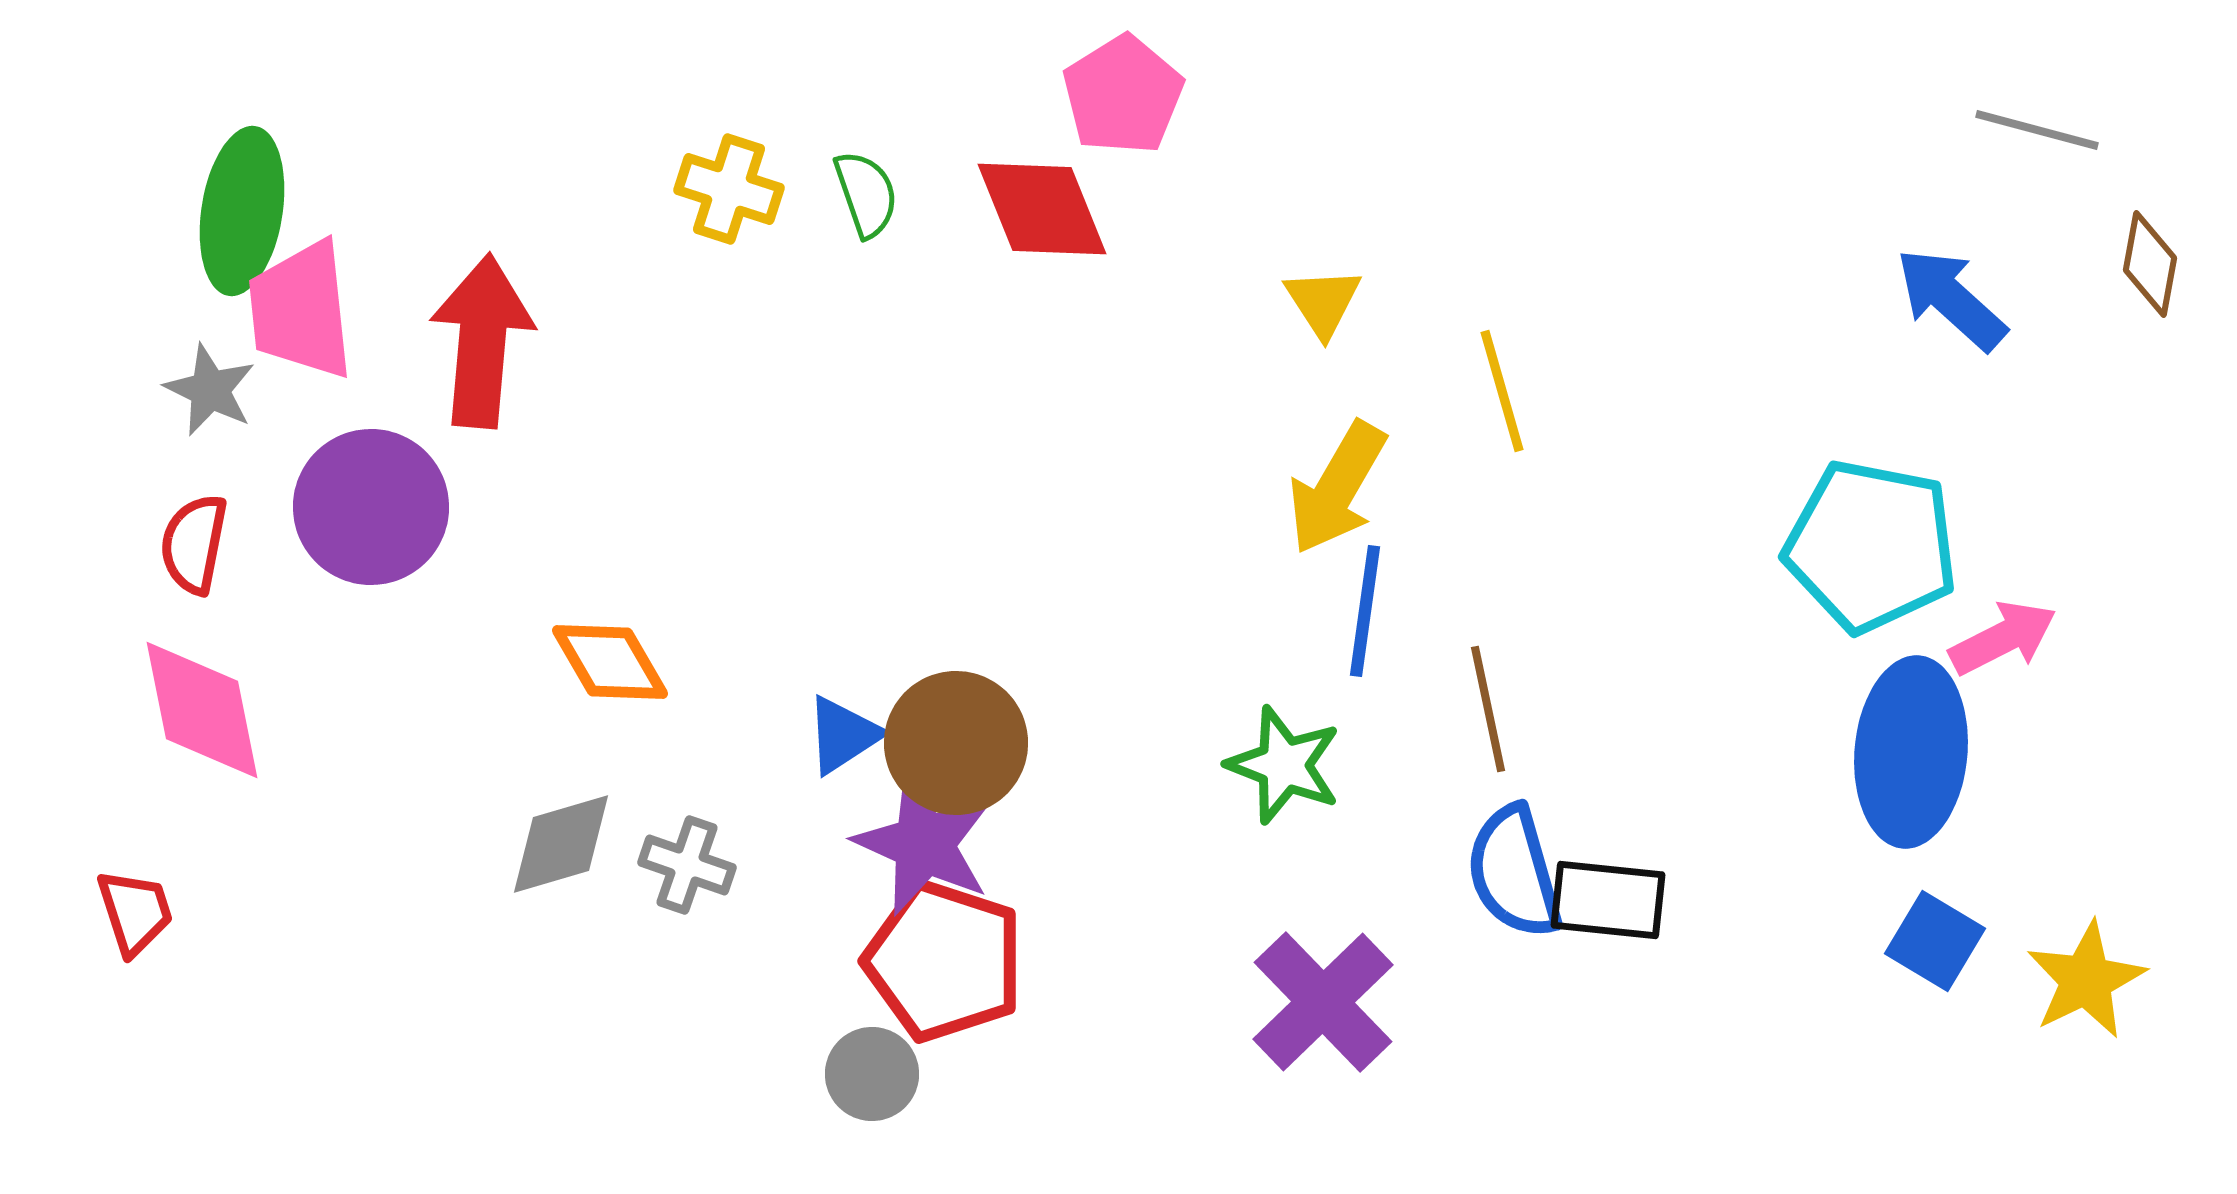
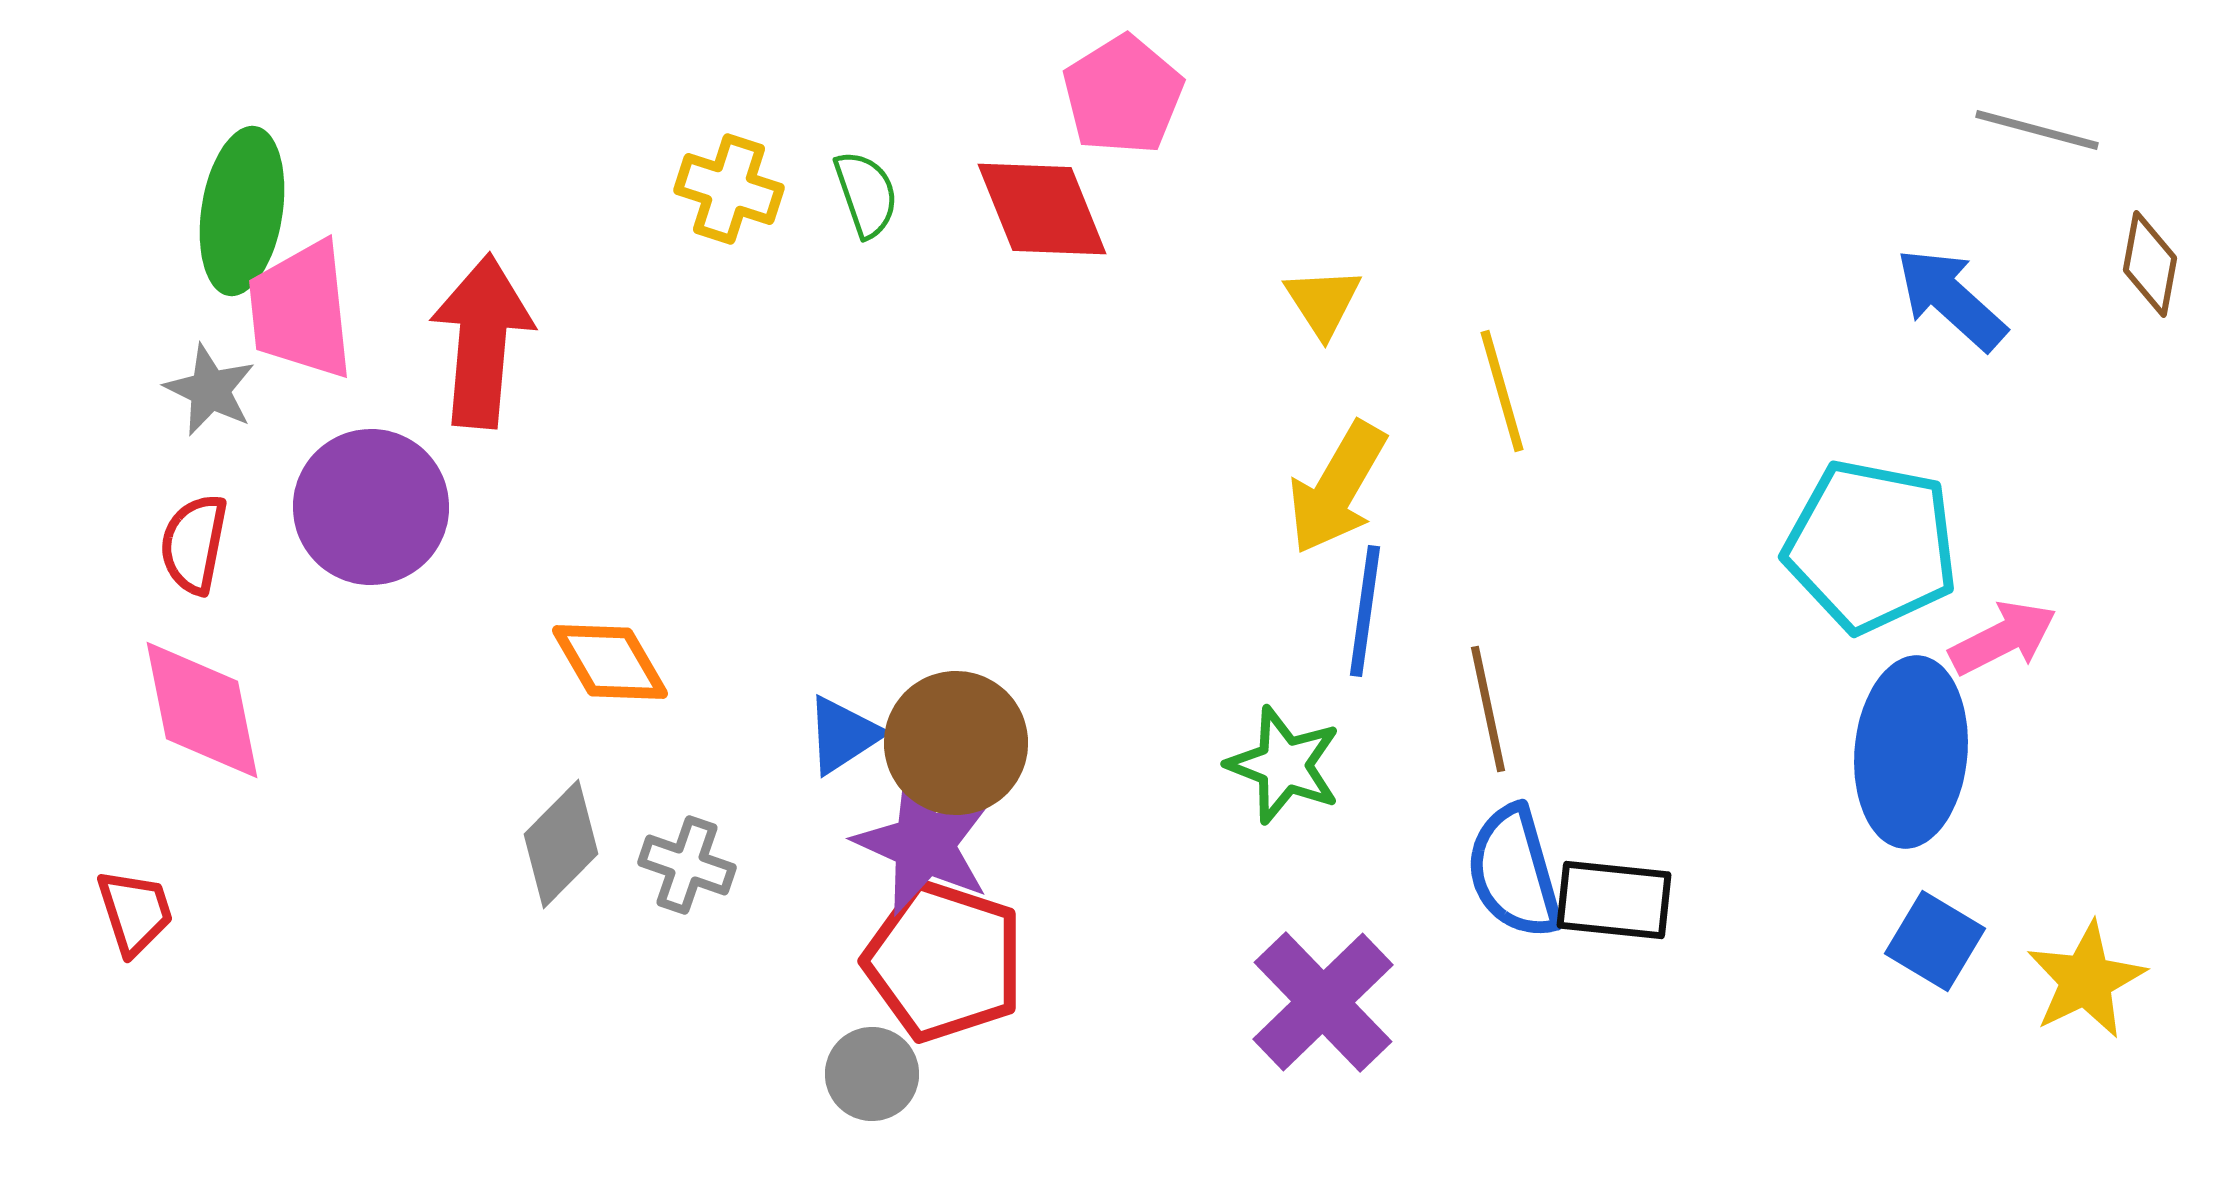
gray diamond: rotated 29 degrees counterclockwise
black rectangle: moved 6 px right
